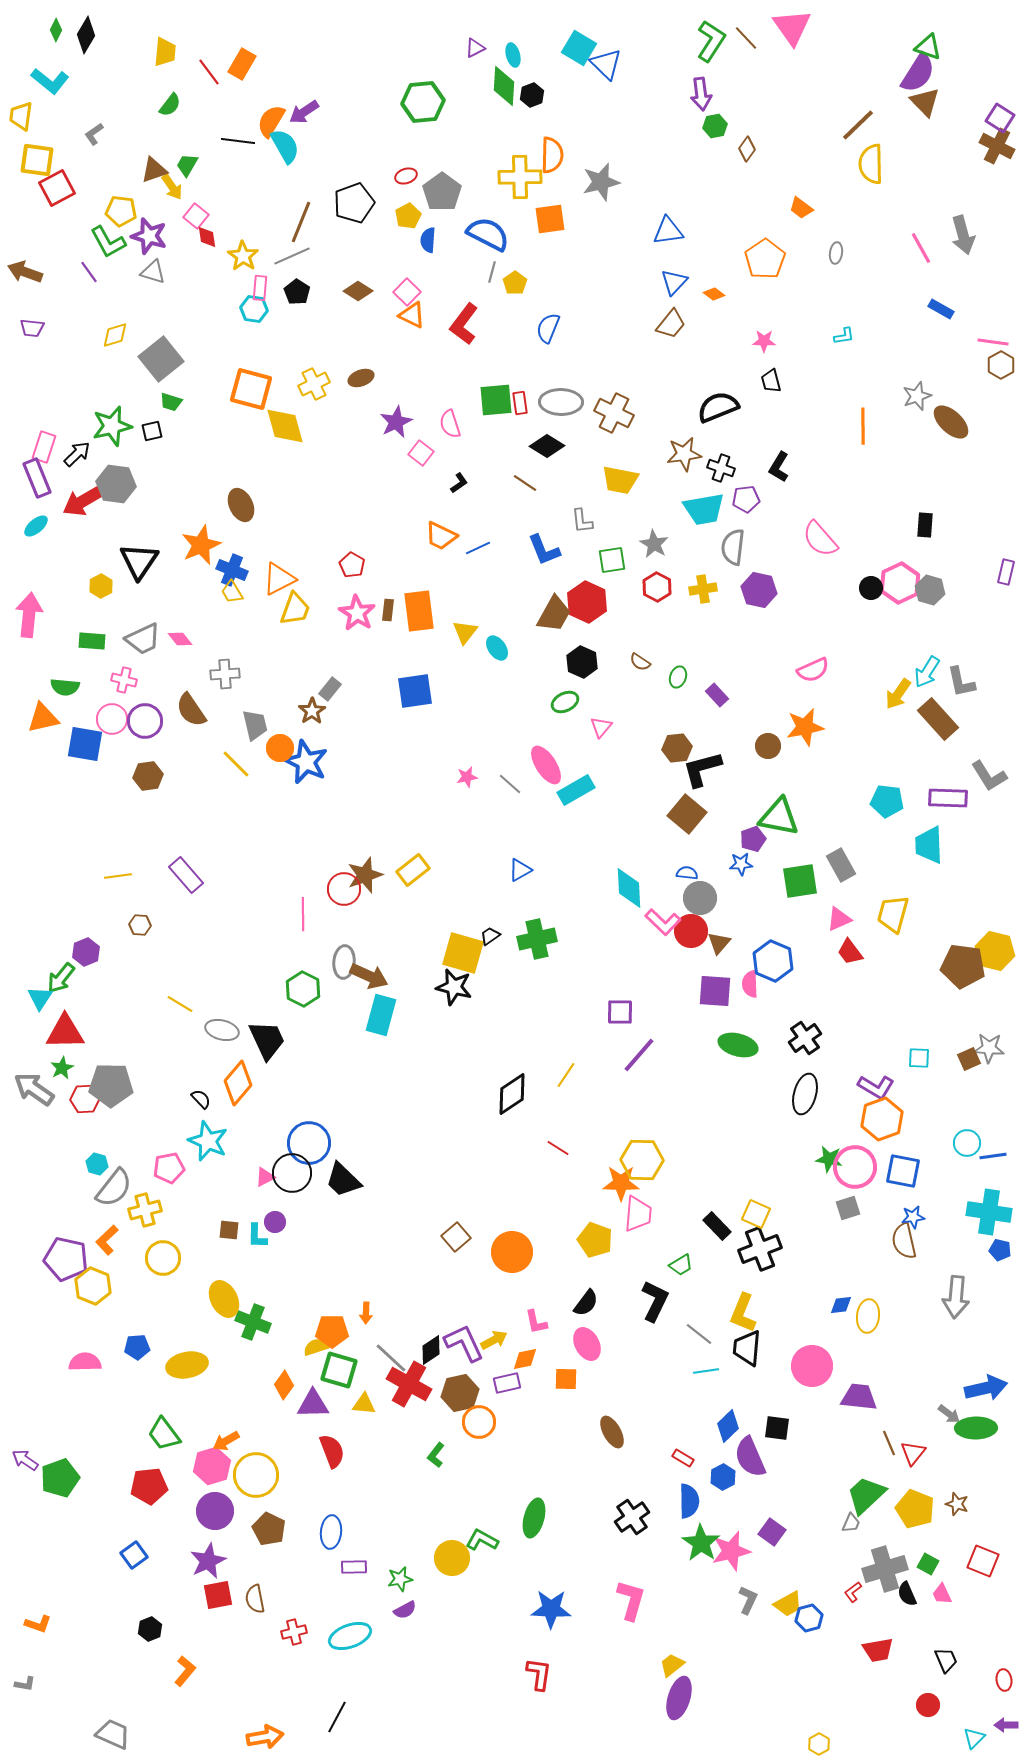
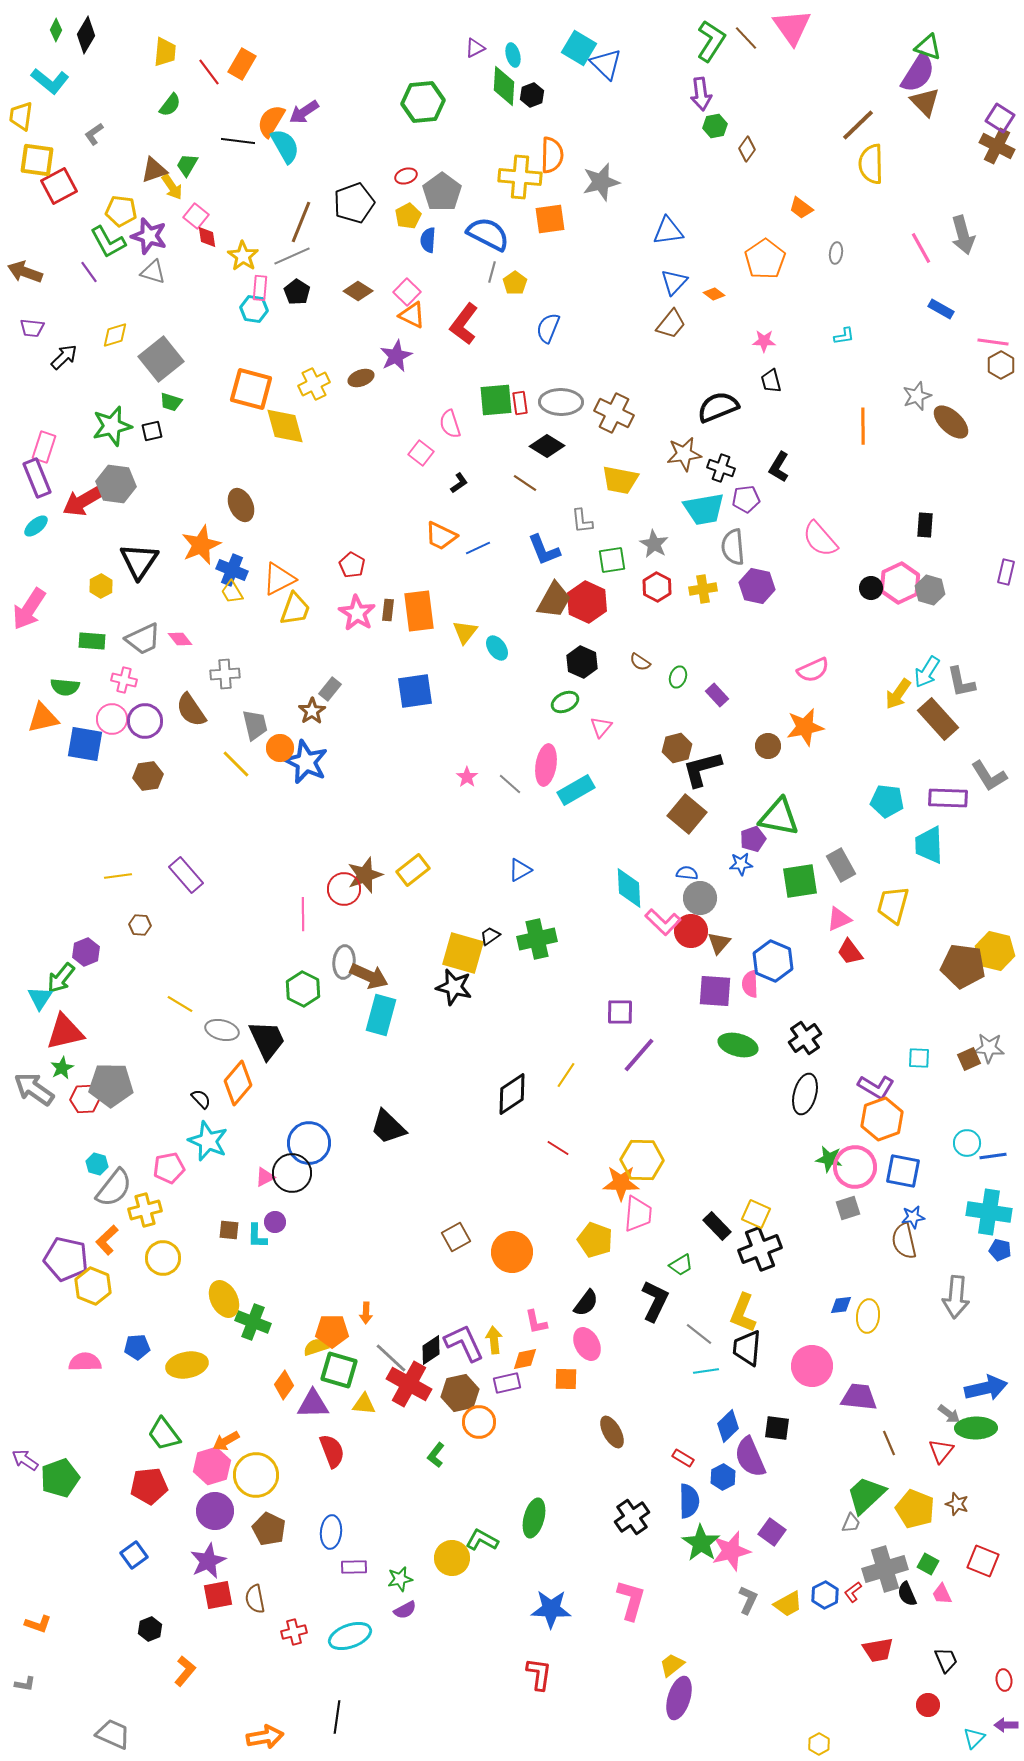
yellow cross at (520, 177): rotated 6 degrees clockwise
red square at (57, 188): moved 2 px right, 2 px up
purple star at (396, 422): moved 66 px up
black arrow at (77, 454): moved 13 px left, 97 px up
gray semicircle at (733, 547): rotated 12 degrees counterclockwise
purple hexagon at (759, 590): moved 2 px left, 4 px up
brown trapezoid at (554, 614): moved 14 px up
pink arrow at (29, 615): moved 6 px up; rotated 153 degrees counterclockwise
brown hexagon at (677, 748): rotated 8 degrees counterclockwise
pink ellipse at (546, 765): rotated 42 degrees clockwise
pink star at (467, 777): rotated 25 degrees counterclockwise
yellow trapezoid at (893, 914): moved 9 px up
red triangle at (65, 1032): rotated 12 degrees counterclockwise
black trapezoid at (343, 1180): moved 45 px right, 53 px up
brown square at (456, 1237): rotated 12 degrees clockwise
yellow arrow at (494, 1340): rotated 68 degrees counterclockwise
red triangle at (913, 1453): moved 28 px right, 2 px up
blue hexagon at (809, 1618): moved 16 px right, 23 px up; rotated 12 degrees counterclockwise
black line at (337, 1717): rotated 20 degrees counterclockwise
